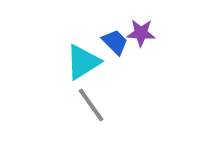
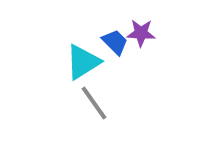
gray line: moved 3 px right, 2 px up
